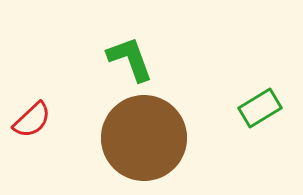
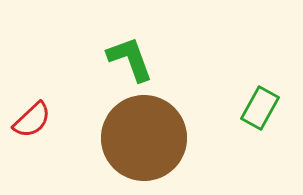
green rectangle: rotated 30 degrees counterclockwise
